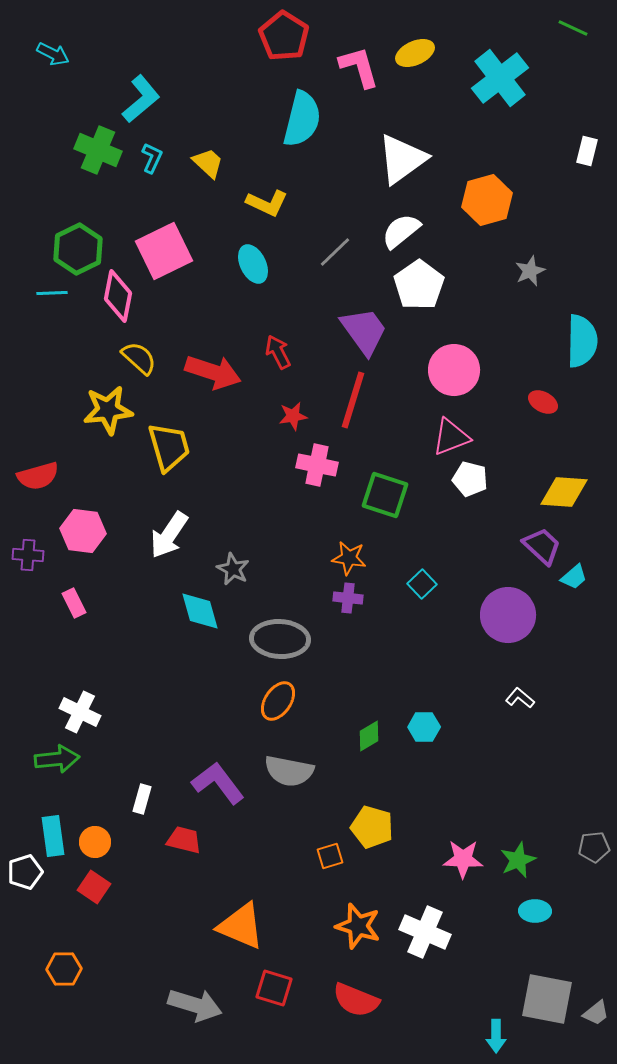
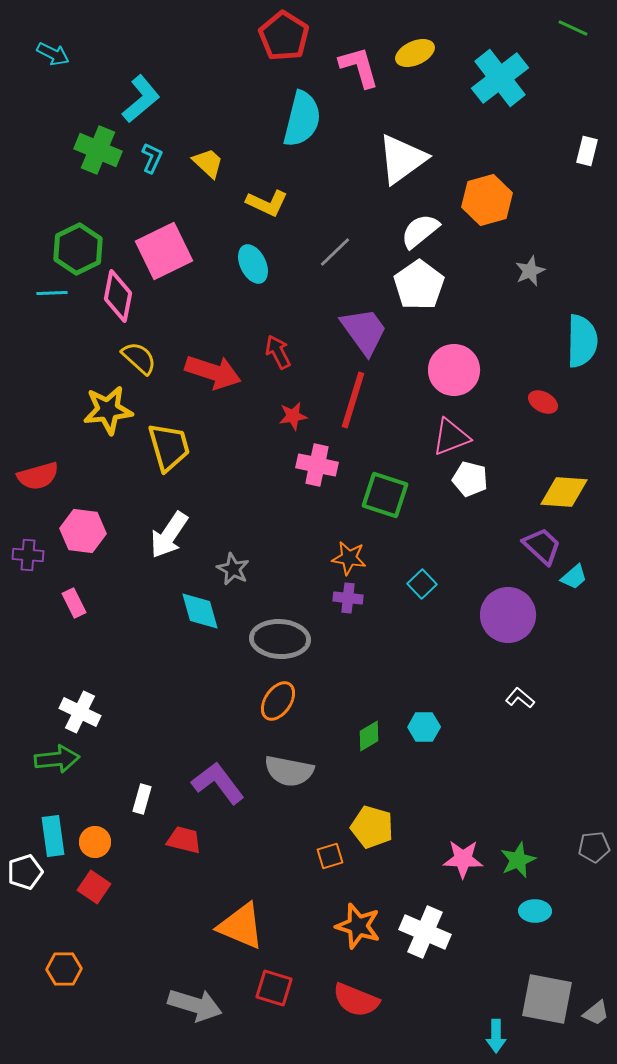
white semicircle at (401, 231): moved 19 px right
